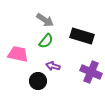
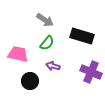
green semicircle: moved 1 px right, 2 px down
black circle: moved 8 px left
